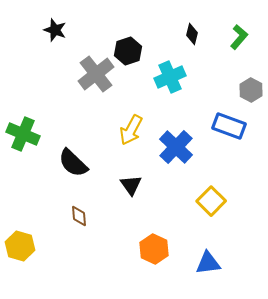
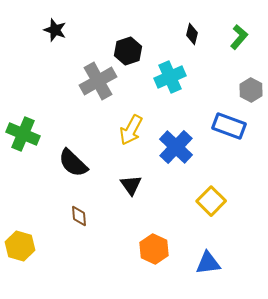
gray cross: moved 2 px right, 7 px down; rotated 9 degrees clockwise
